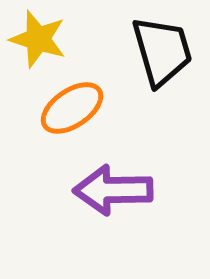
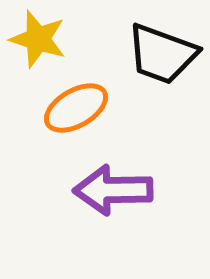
black trapezoid: moved 3 px down; rotated 126 degrees clockwise
orange ellipse: moved 4 px right; rotated 4 degrees clockwise
